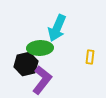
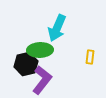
green ellipse: moved 2 px down
